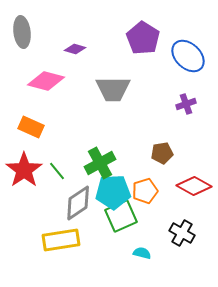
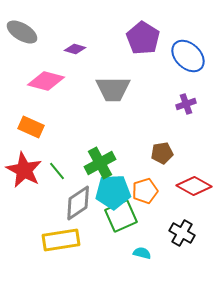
gray ellipse: rotated 52 degrees counterclockwise
red star: rotated 9 degrees counterclockwise
